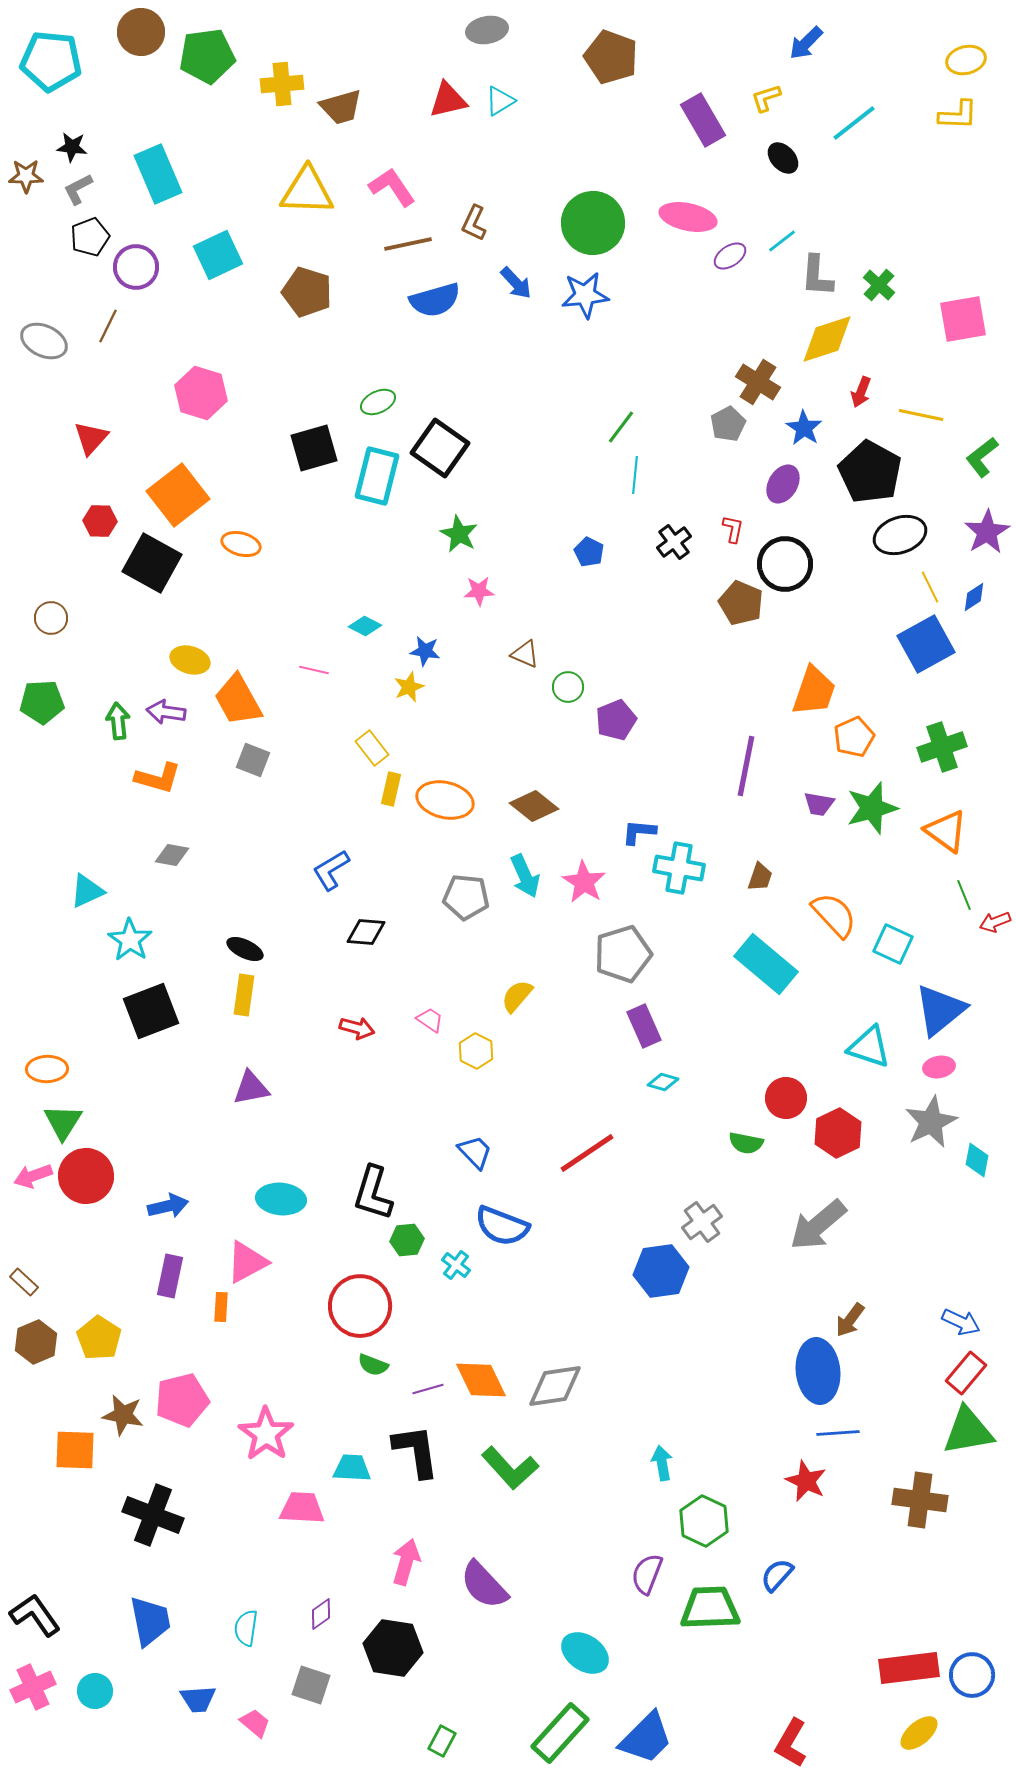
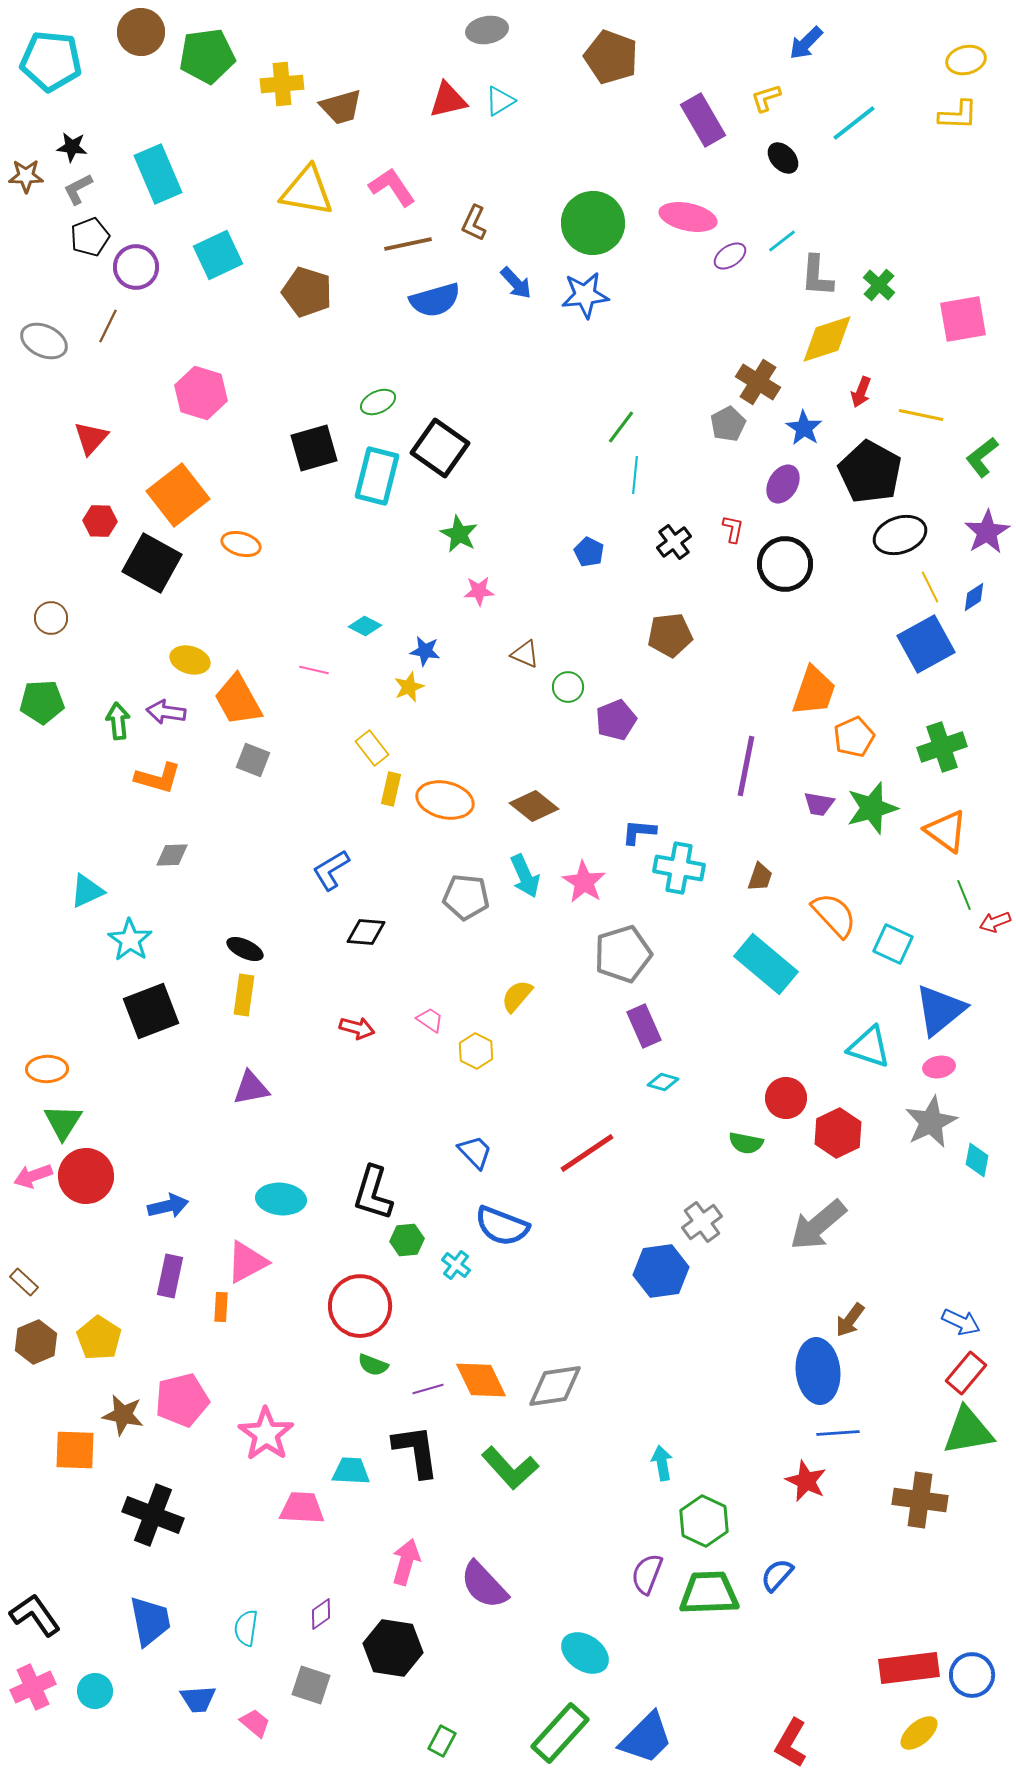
yellow triangle at (307, 191): rotated 8 degrees clockwise
brown pentagon at (741, 603): moved 71 px left, 32 px down; rotated 30 degrees counterclockwise
gray diamond at (172, 855): rotated 12 degrees counterclockwise
cyan trapezoid at (352, 1468): moved 1 px left, 3 px down
green trapezoid at (710, 1608): moved 1 px left, 15 px up
